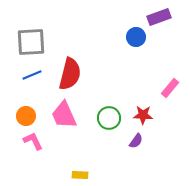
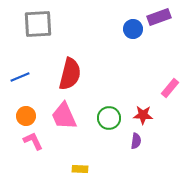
blue circle: moved 3 px left, 8 px up
gray square: moved 7 px right, 18 px up
blue line: moved 12 px left, 2 px down
pink trapezoid: moved 1 px down
purple semicircle: rotated 28 degrees counterclockwise
yellow rectangle: moved 6 px up
